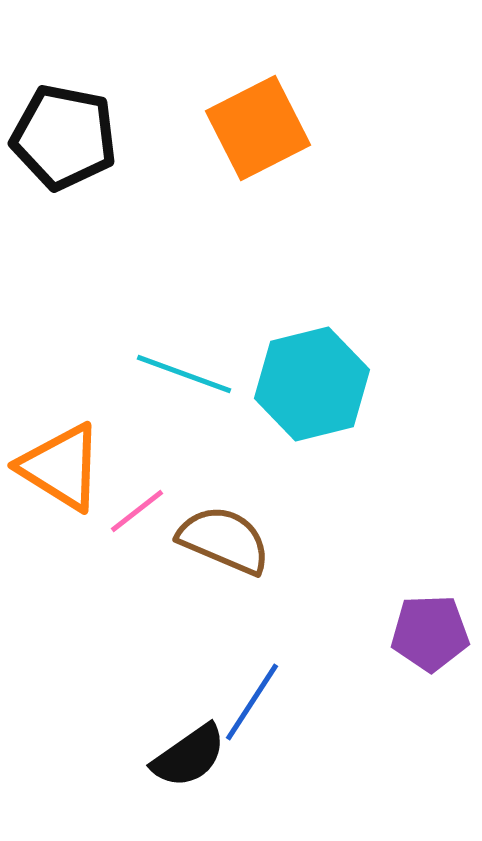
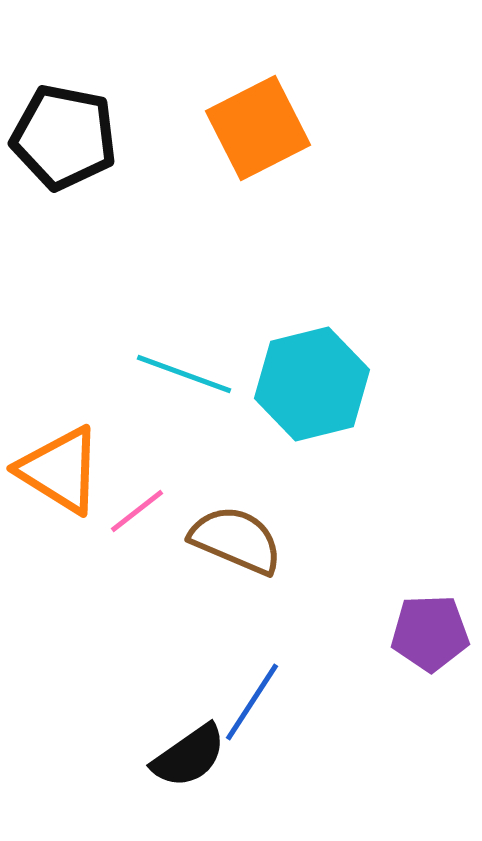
orange triangle: moved 1 px left, 3 px down
brown semicircle: moved 12 px right
